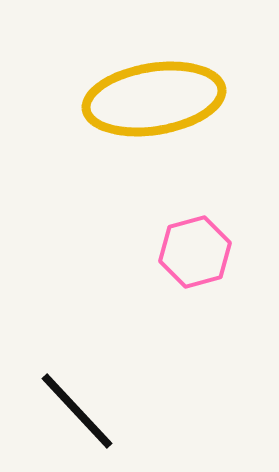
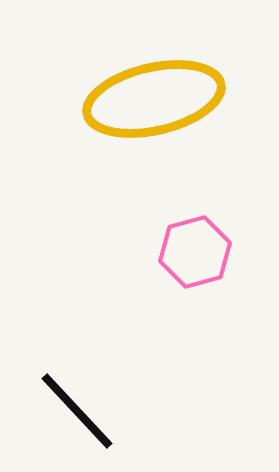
yellow ellipse: rotated 4 degrees counterclockwise
